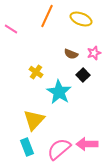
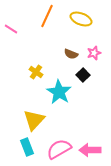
pink arrow: moved 3 px right, 6 px down
pink semicircle: rotated 10 degrees clockwise
